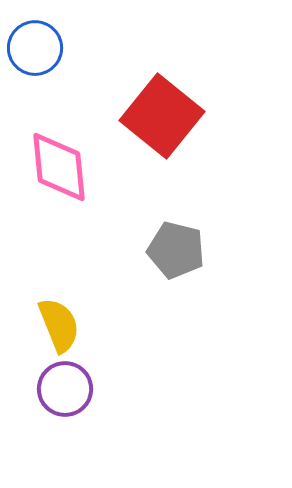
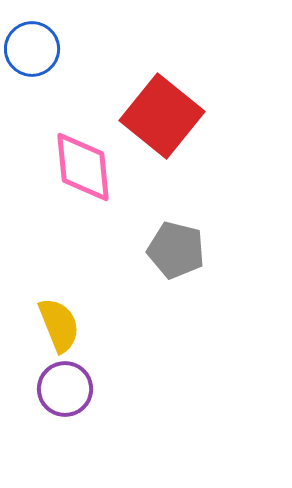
blue circle: moved 3 px left, 1 px down
pink diamond: moved 24 px right
